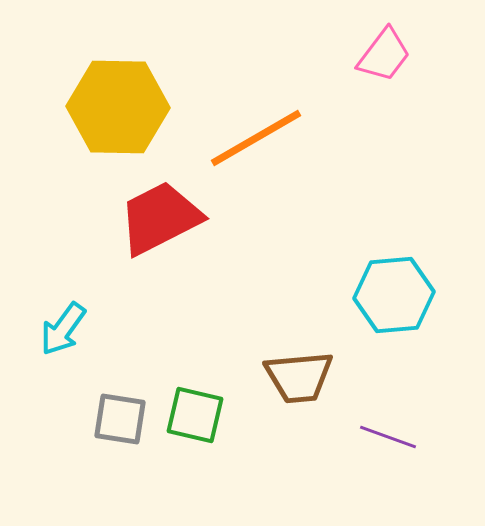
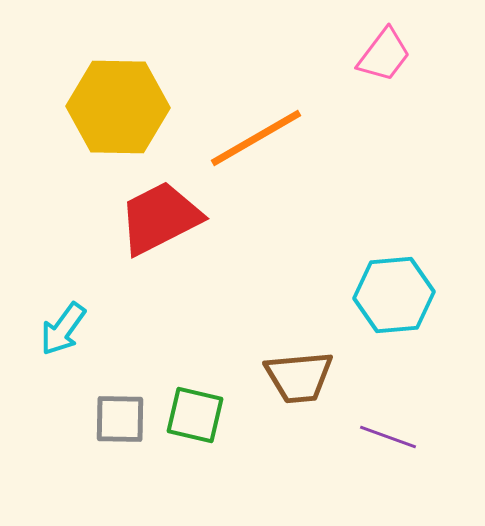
gray square: rotated 8 degrees counterclockwise
